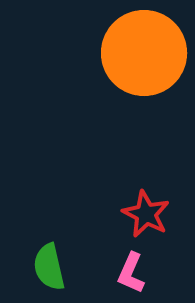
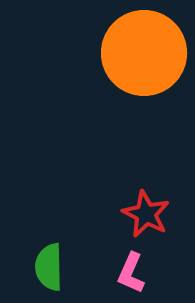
green semicircle: rotated 12 degrees clockwise
